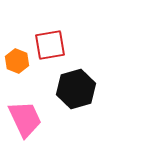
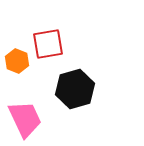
red square: moved 2 px left, 1 px up
black hexagon: moved 1 px left
